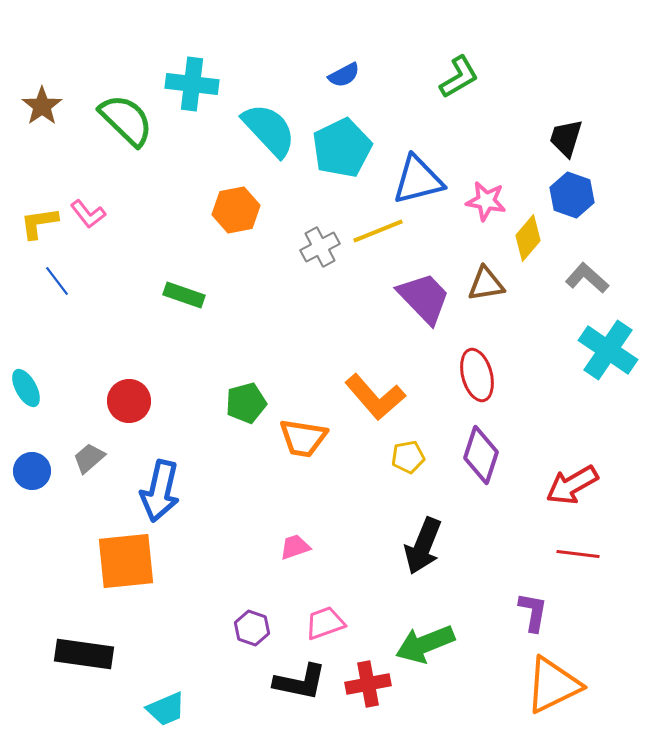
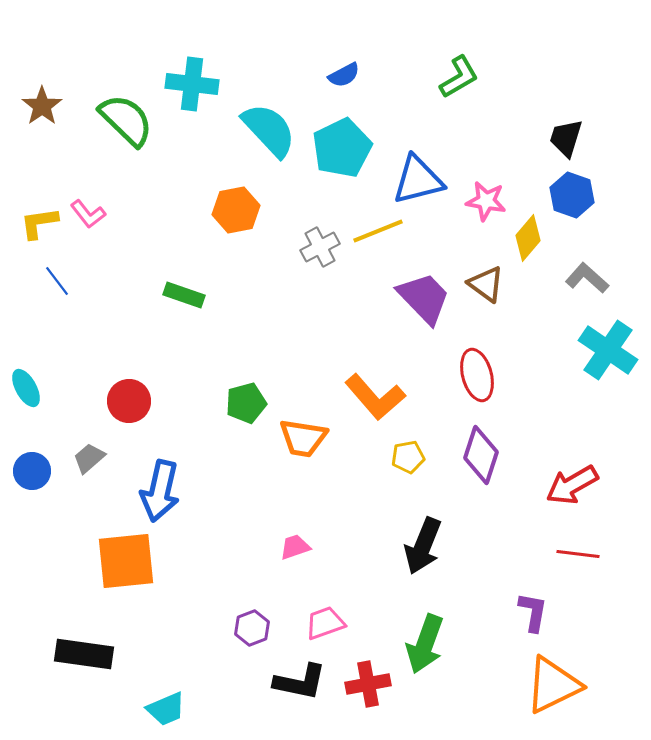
brown triangle at (486, 284): rotated 45 degrees clockwise
purple hexagon at (252, 628): rotated 20 degrees clockwise
green arrow at (425, 644): rotated 48 degrees counterclockwise
